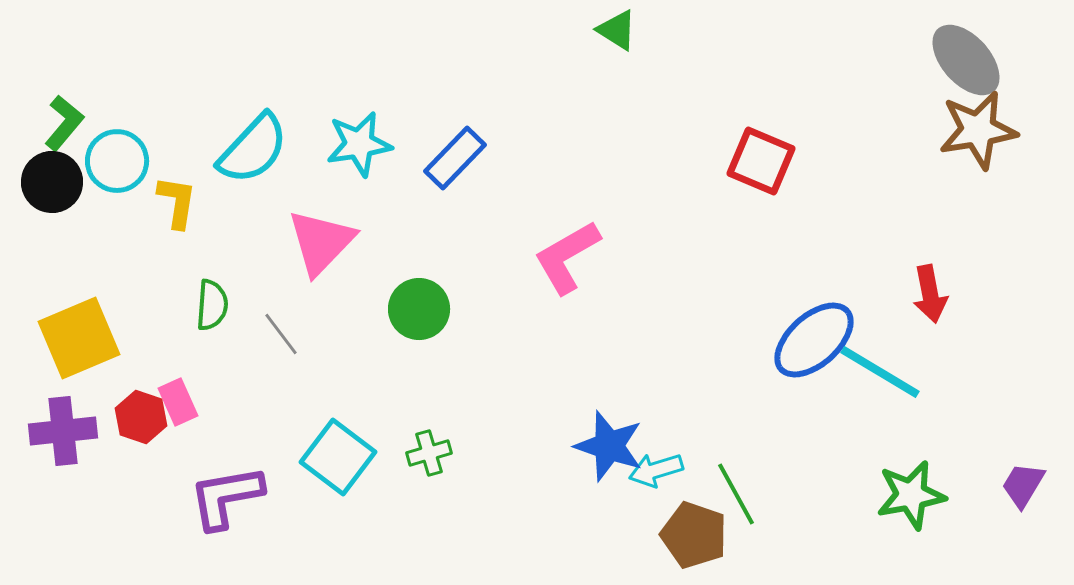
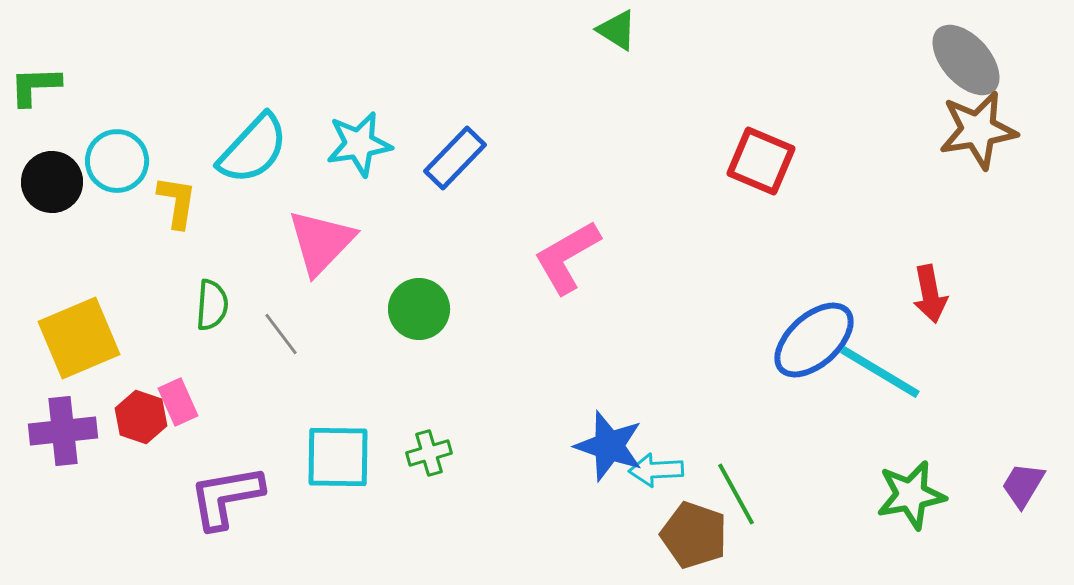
green L-shape: moved 29 px left, 37 px up; rotated 132 degrees counterclockwise
cyan square: rotated 36 degrees counterclockwise
cyan arrow: rotated 14 degrees clockwise
